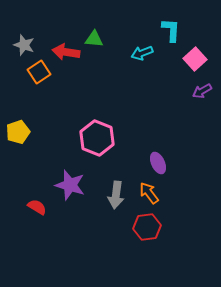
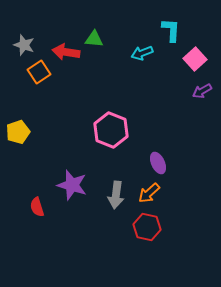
pink hexagon: moved 14 px right, 8 px up
purple star: moved 2 px right
orange arrow: rotated 95 degrees counterclockwise
red semicircle: rotated 138 degrees counterclockwise
red hexagon: rotated 20 degrees clockwise
